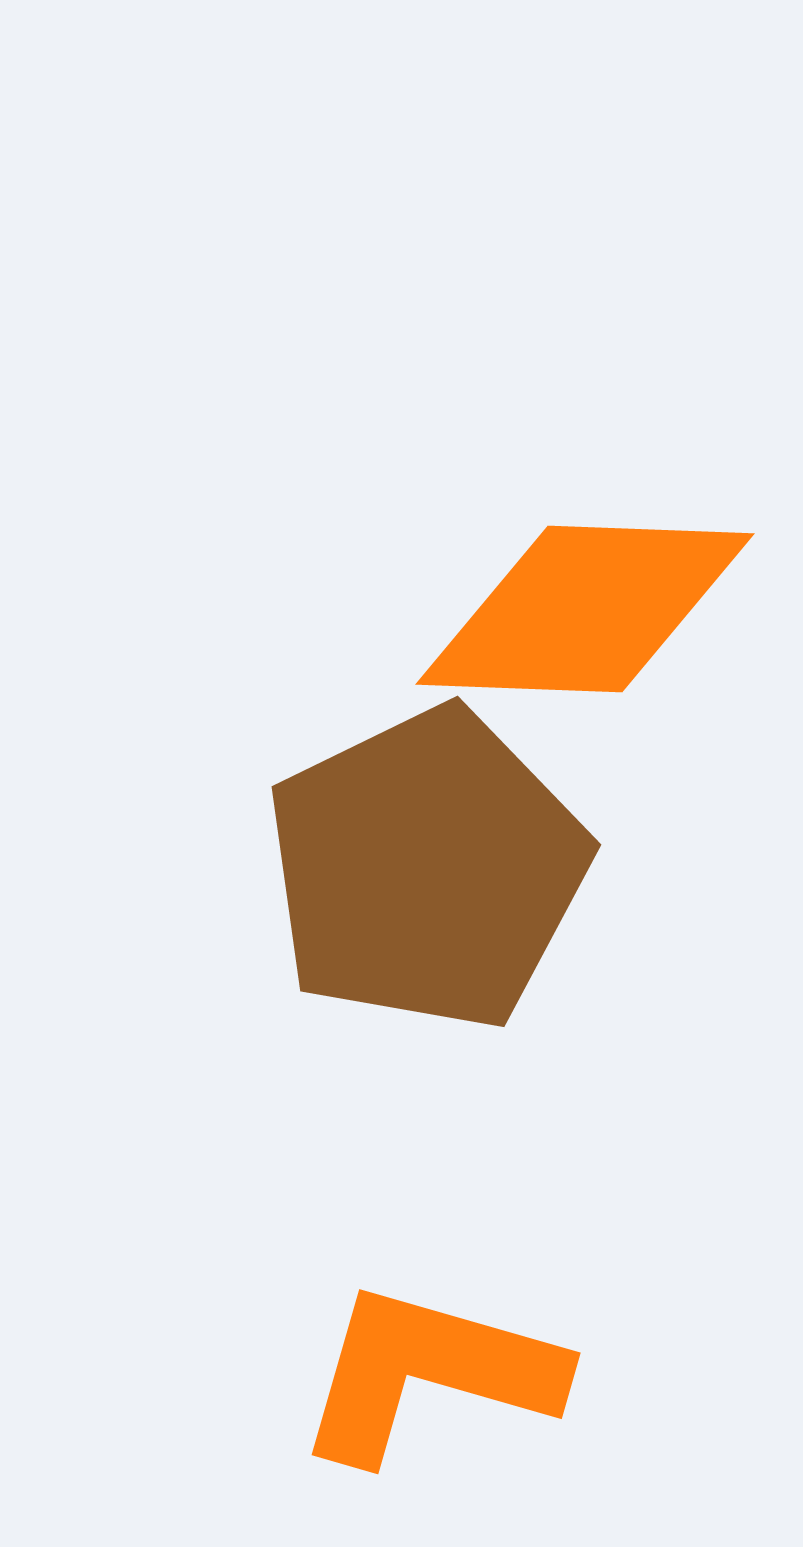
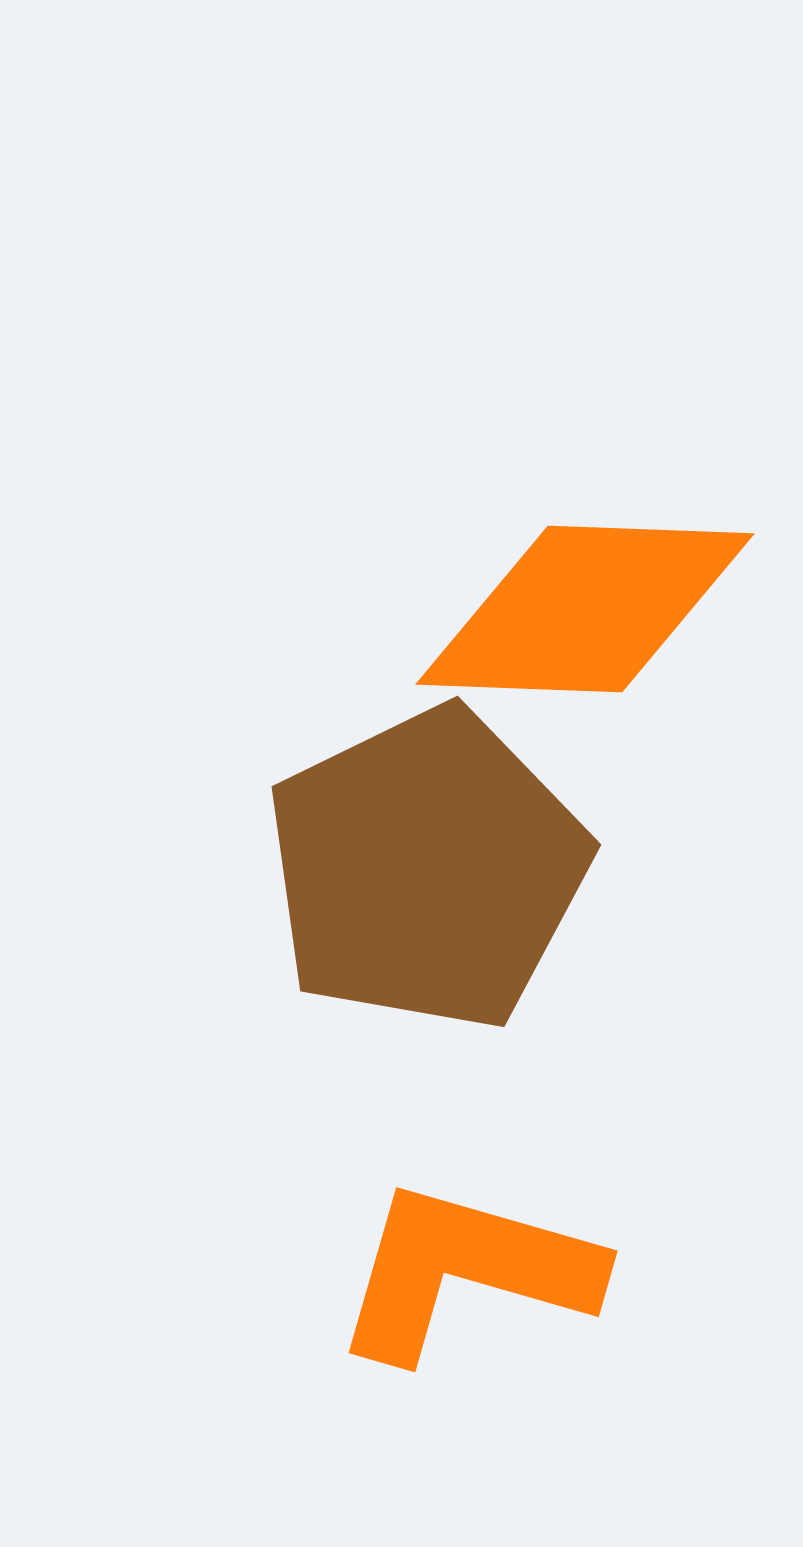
orange L-shape: moved 37 px right, 102 px up
